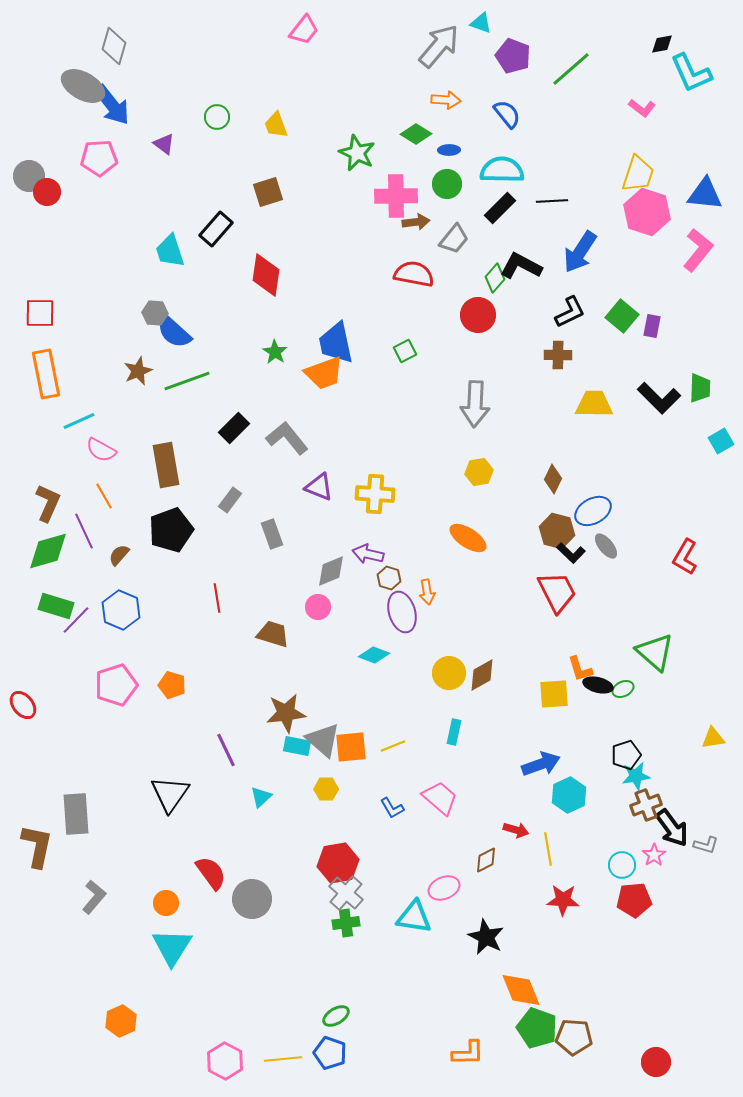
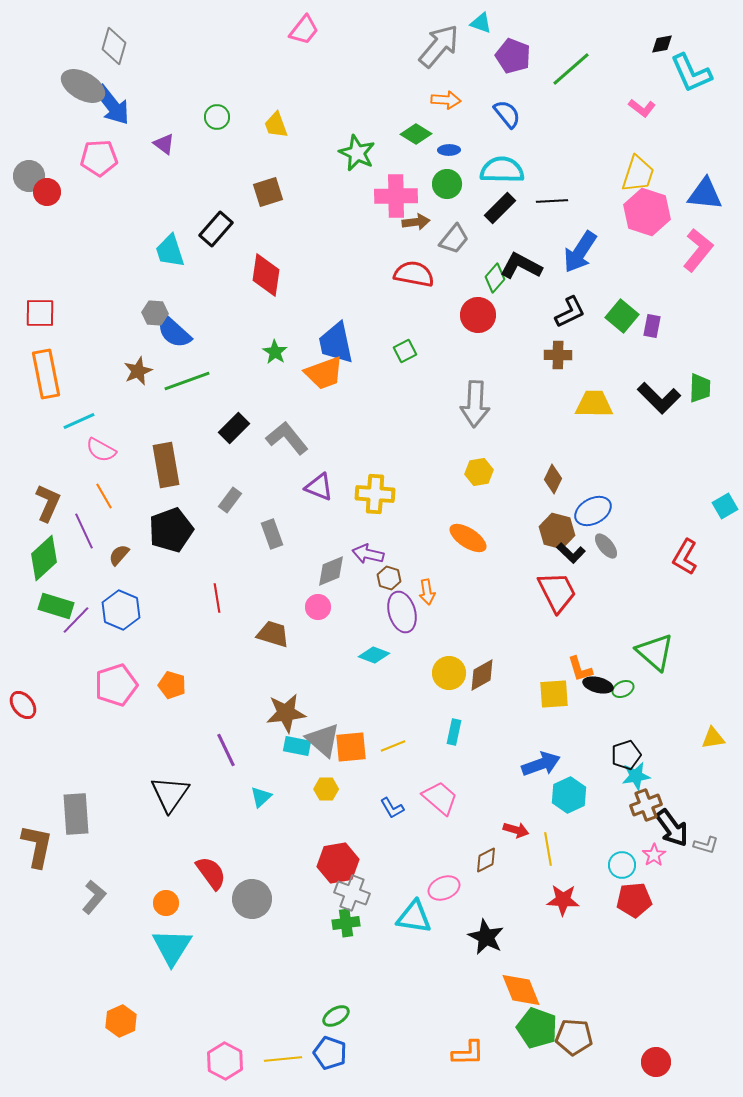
cyan square at (721, 441): moved 4 px right, 65 px down
green diamond at (48, 551): moved 4 px left, 7 px down; rotated 27 degrees counterclockwise
gray cross at (346, 893): moved 6 px right; rotated 20 degrees counterclockwise
